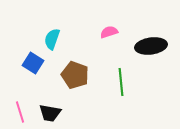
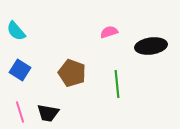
cyan semicircle: moved 36 px left, 8 px up; rotated 60 degrees counterclockwise
blue square: moved 13 px left, 7 px down
brown pentagon: moved 3 px left, 2 px up
green line: moved 4 px left, 2 px down
black trapezoid: moved 2 px left
